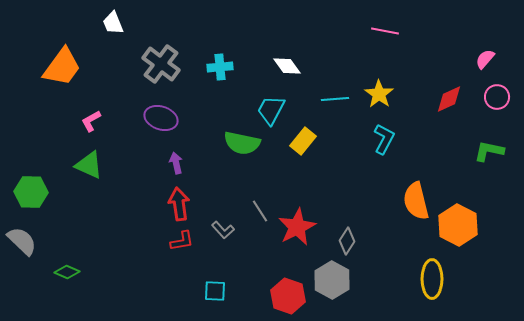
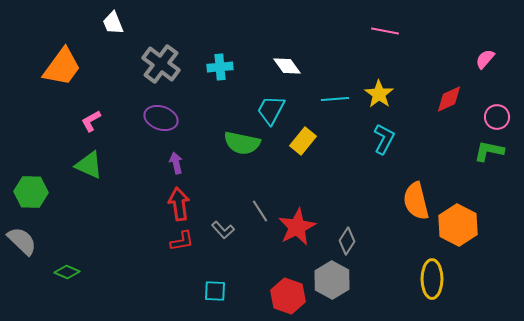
pink circle: moved 20 px down
